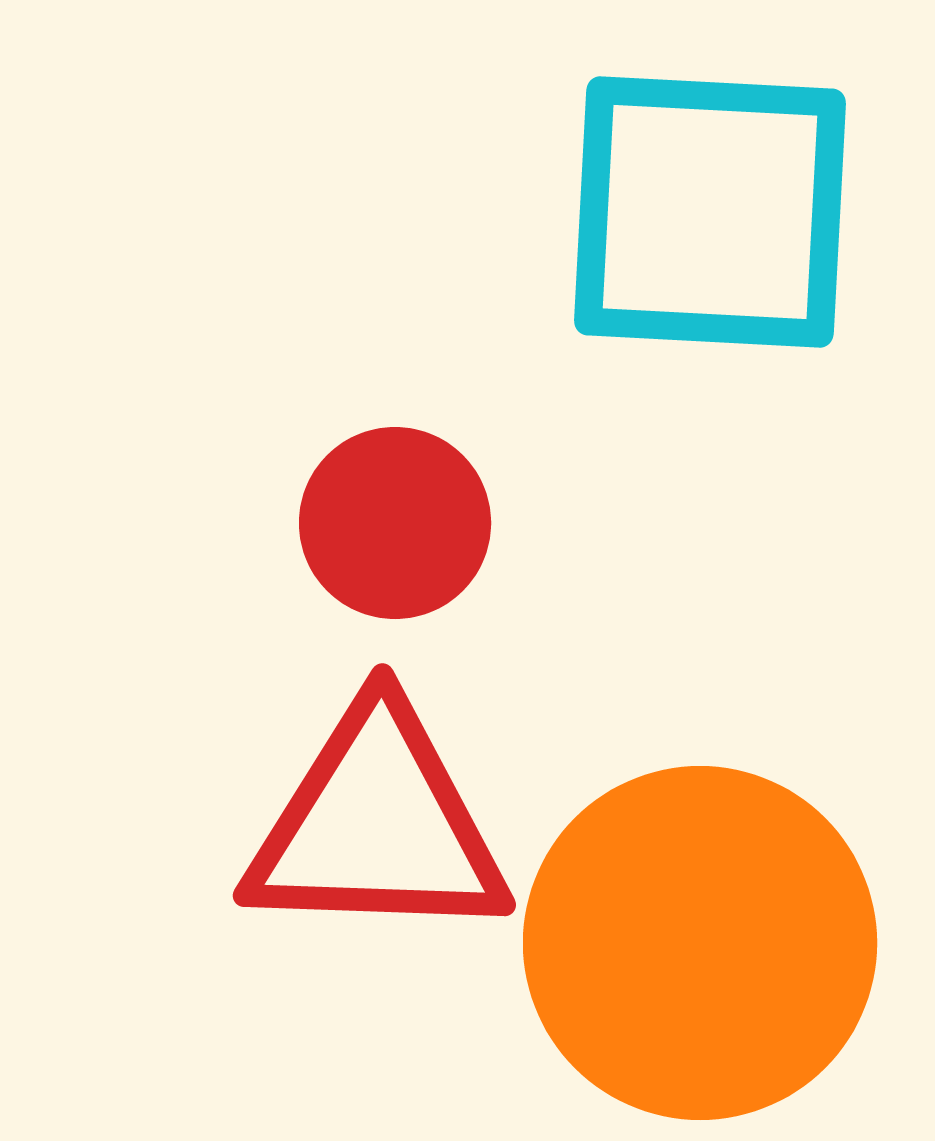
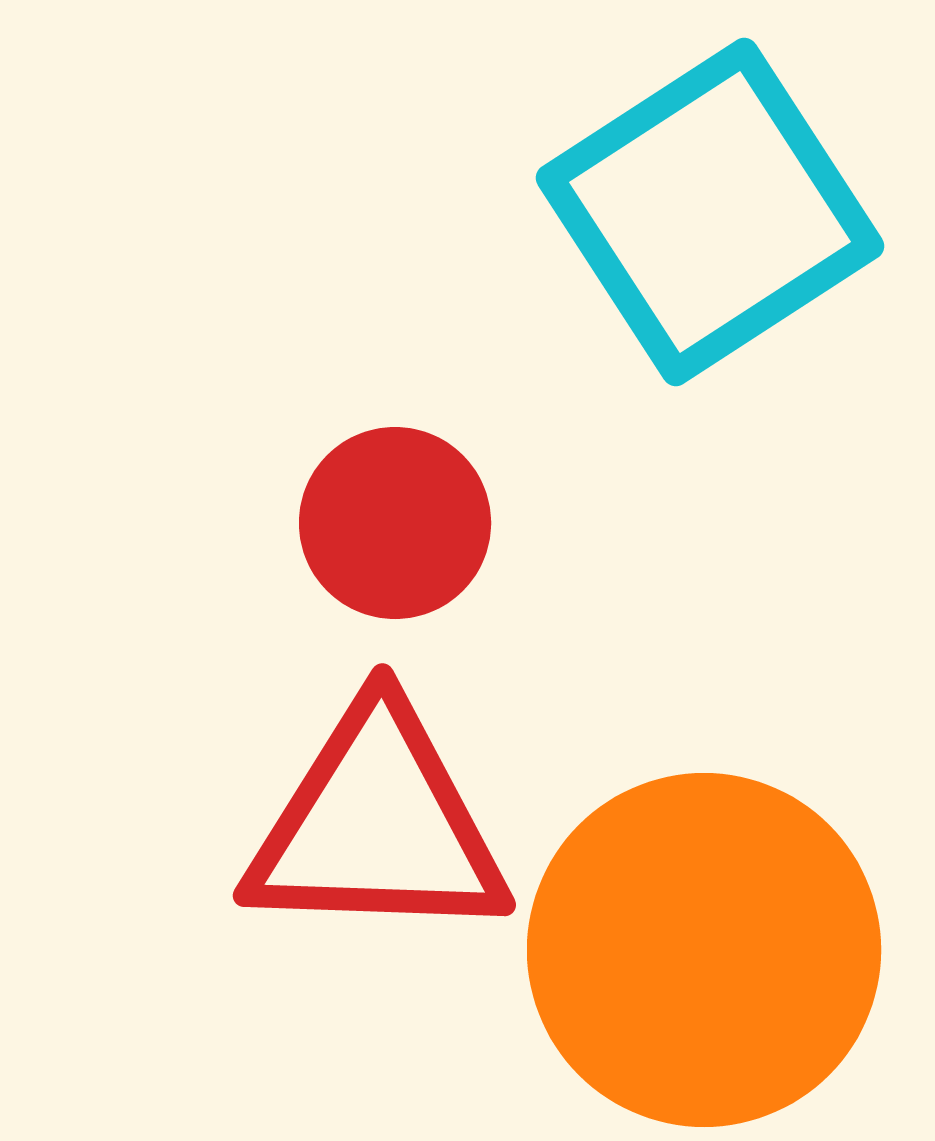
cyan square: rotated 36 degrees counterclockwise
orange circle: moved 4 px right, 7 px down
